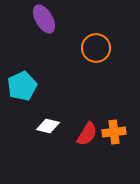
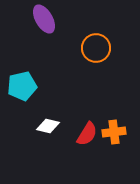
cyan pentagon: rotated 12 degrees clockwise
